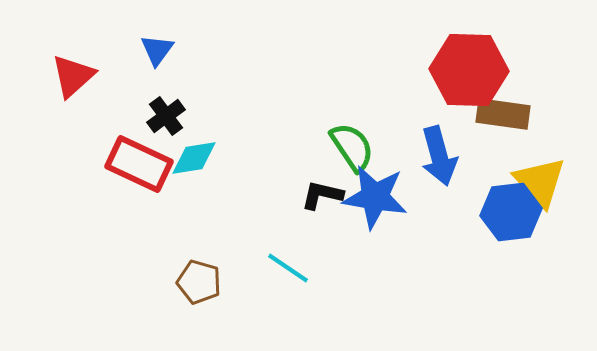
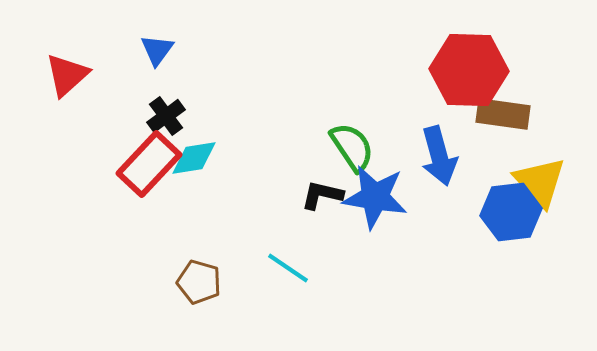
red triangle: moved 6 px left, 1 px up
red rectangle: moved 10 px right; rotated 72 degrees counterclockwise
